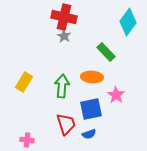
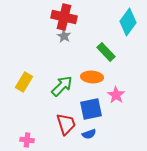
green arrow: rotated 40 degrees clockwise
